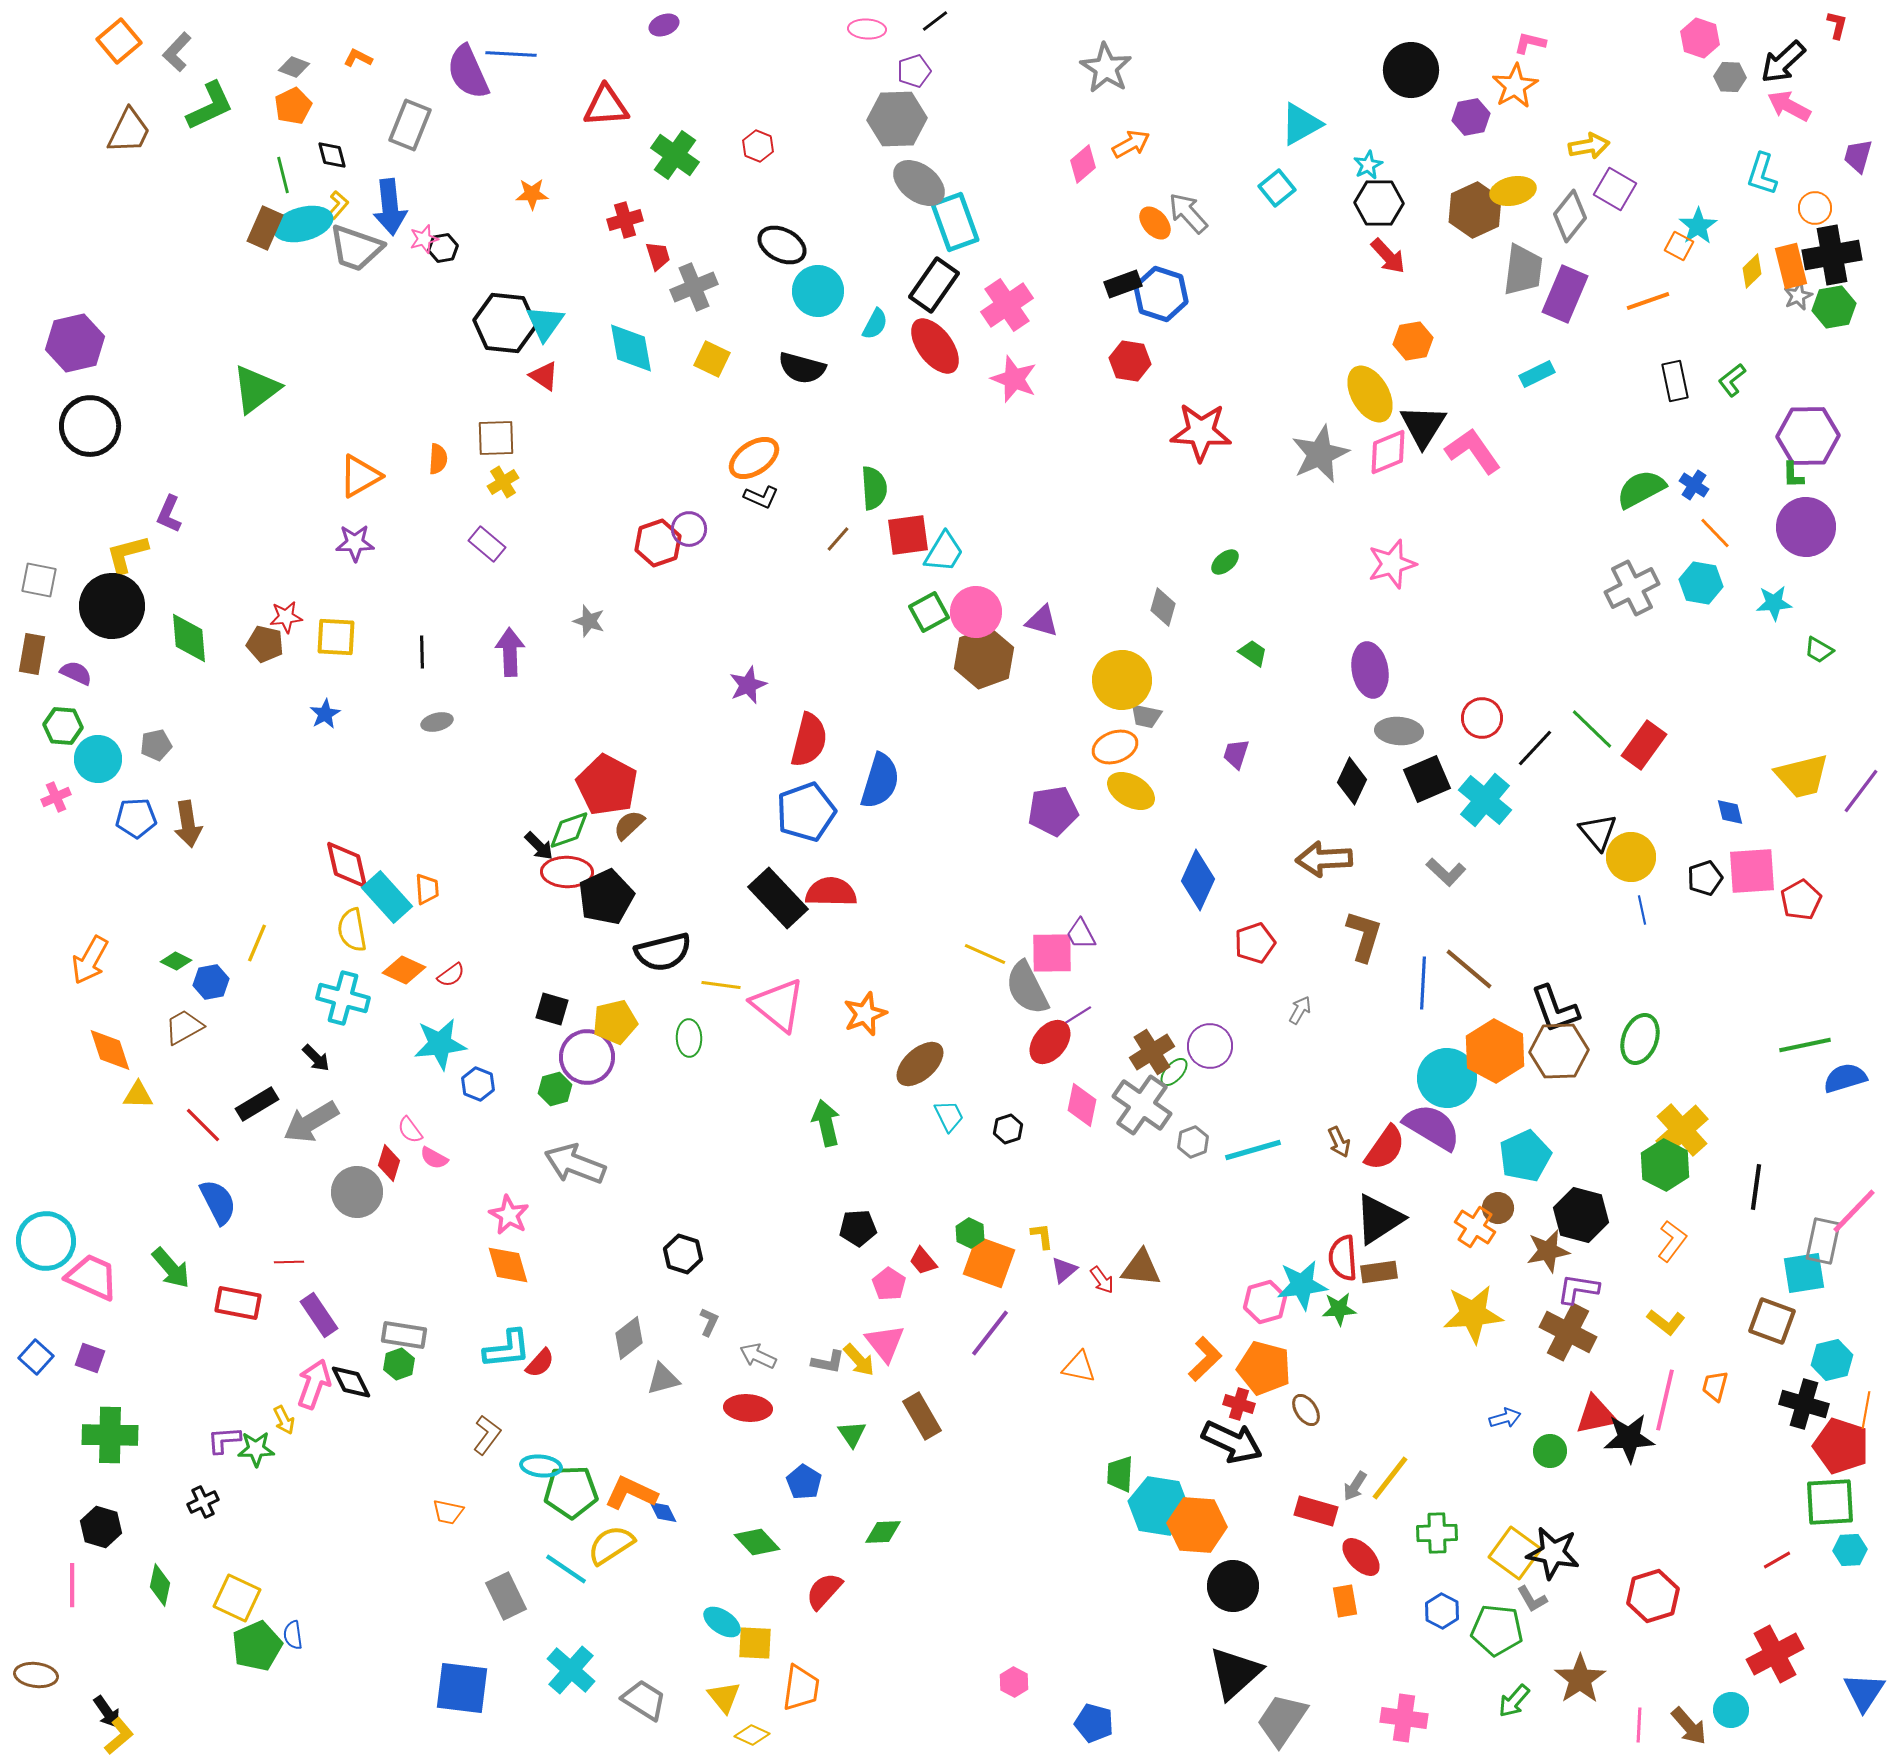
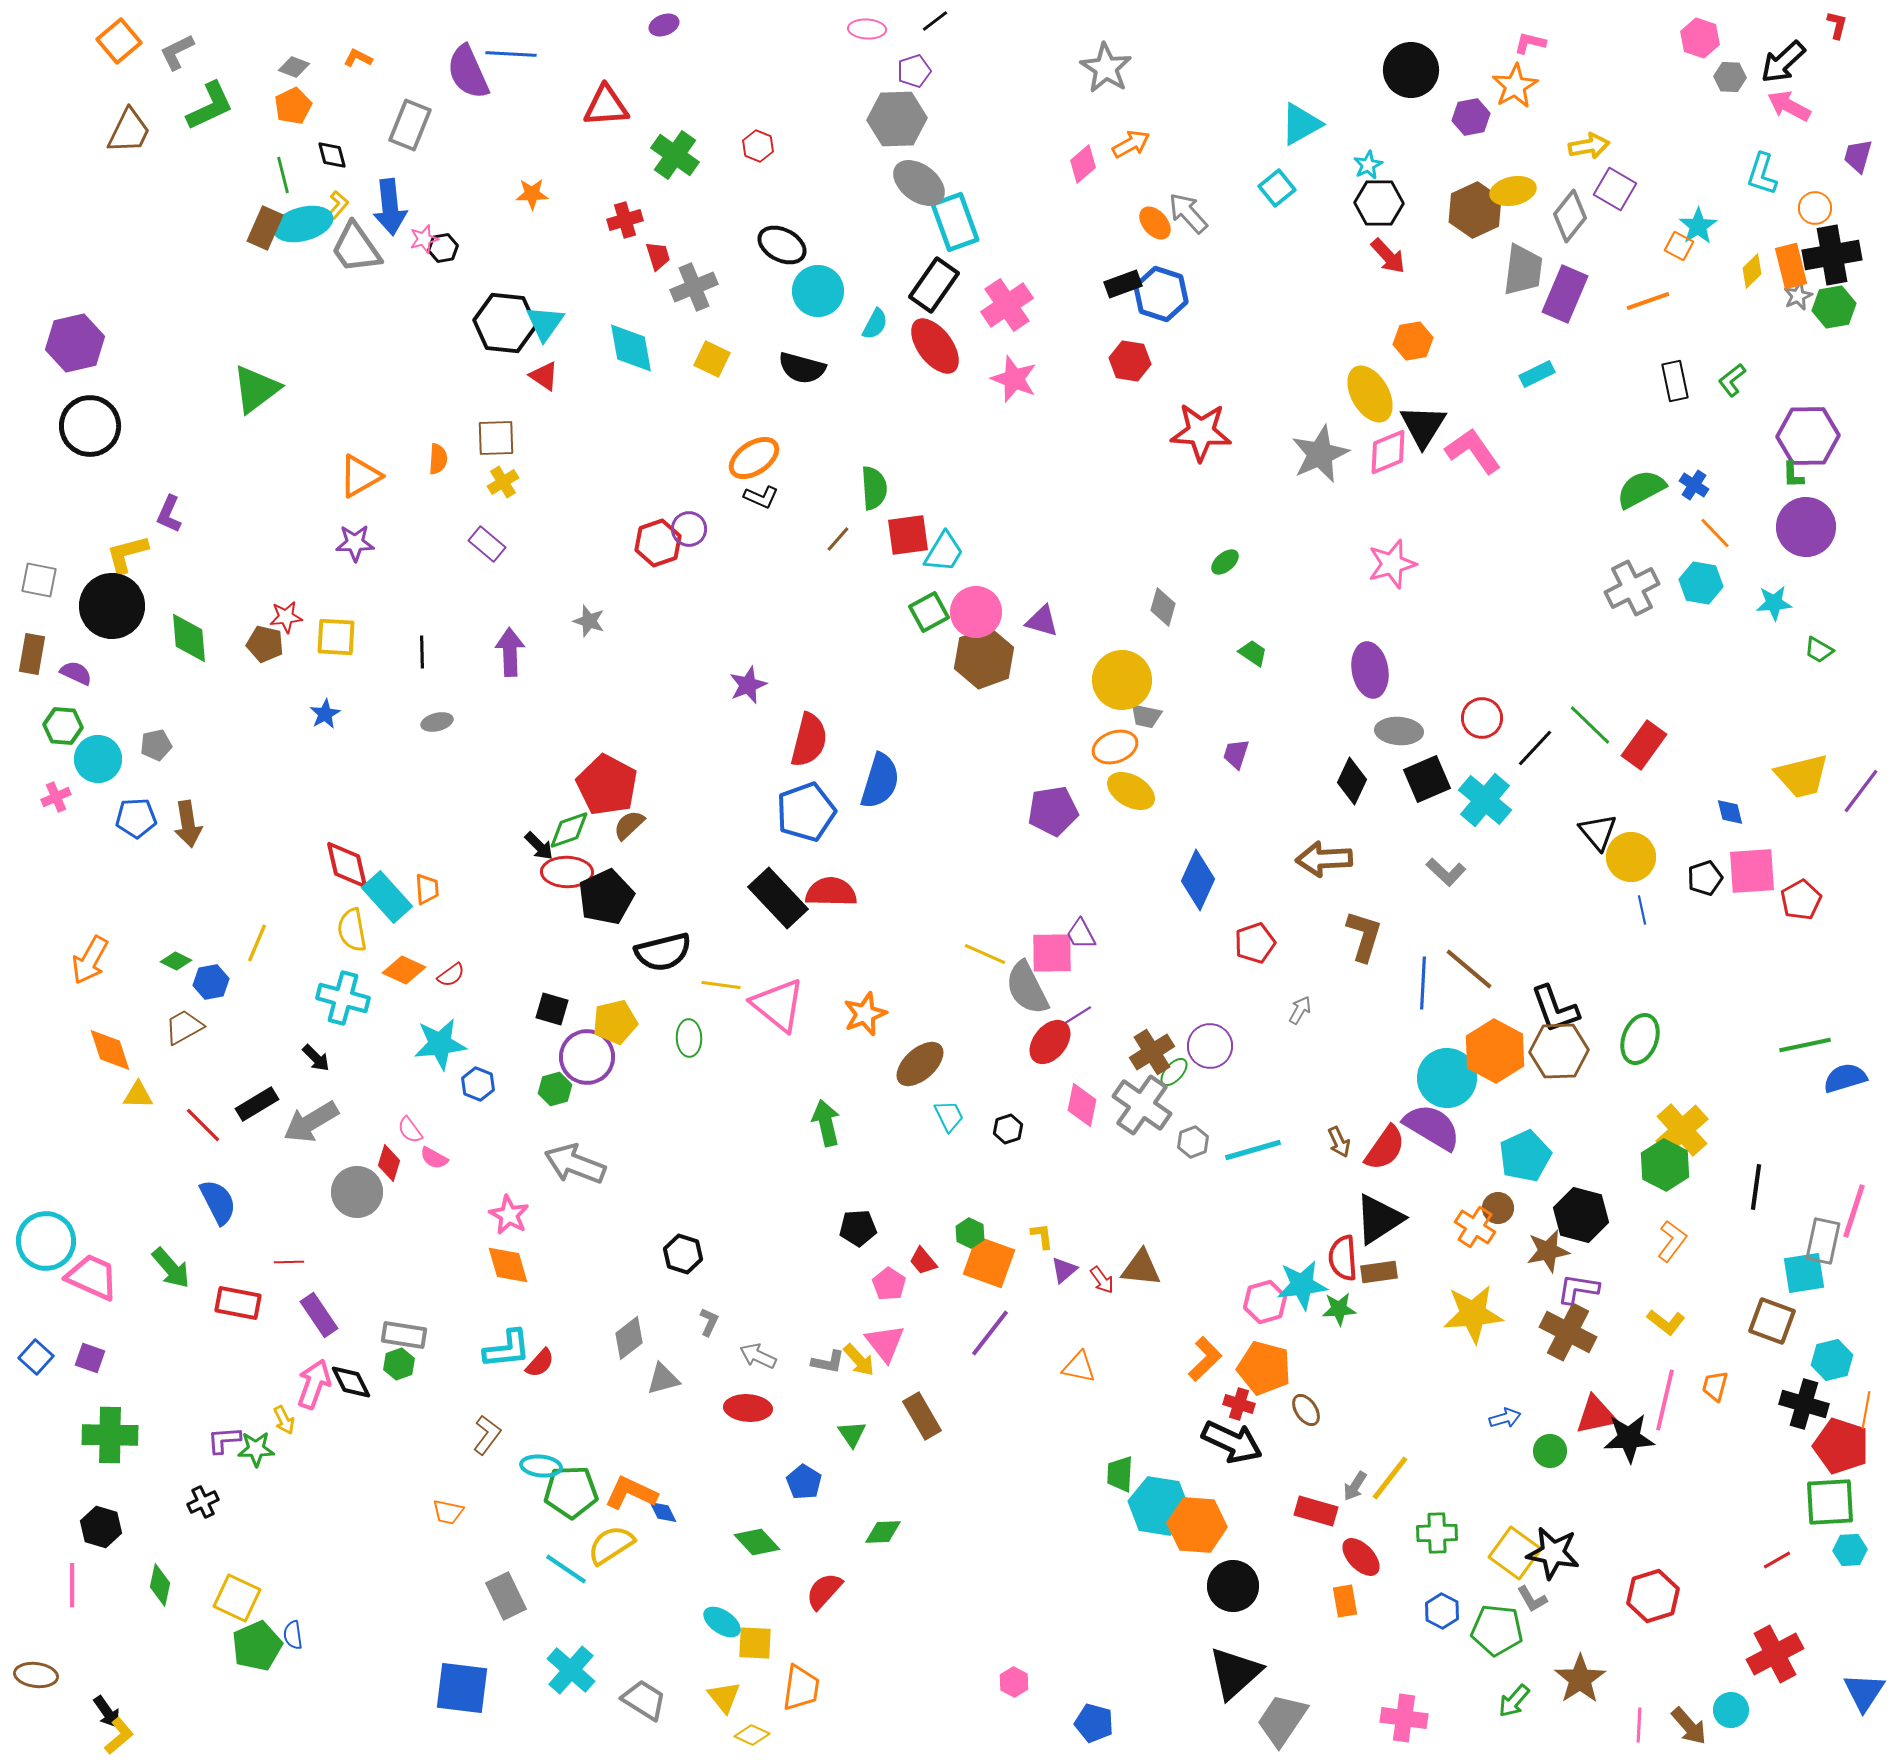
gray L-shape at (177, 52): rotated 21 degrees clockwise
gray trapezoid at (356, 248): rotated 36 degrees clockwise
green line at (1592, 729): moved 2 px left, 4 px up
pink line at (1854, 1211): rotated 26 degrees counterclockwise
